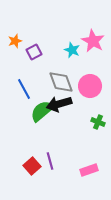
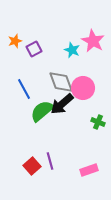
purple square: moved 3 px up
pink circle: moved 7 px left, 2 px down
black arrow: moved 3 px right; rotated 25 degrees counterclockwise
